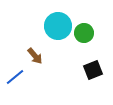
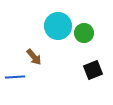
brown arrow: moved 1 px left, 1 px down
blue line: rotated 36 degrees clockwise
